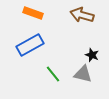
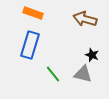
brown arrow: moved 3 px right, 4 px down
blue rectangle: rotated 44 degrees counterclockwise
